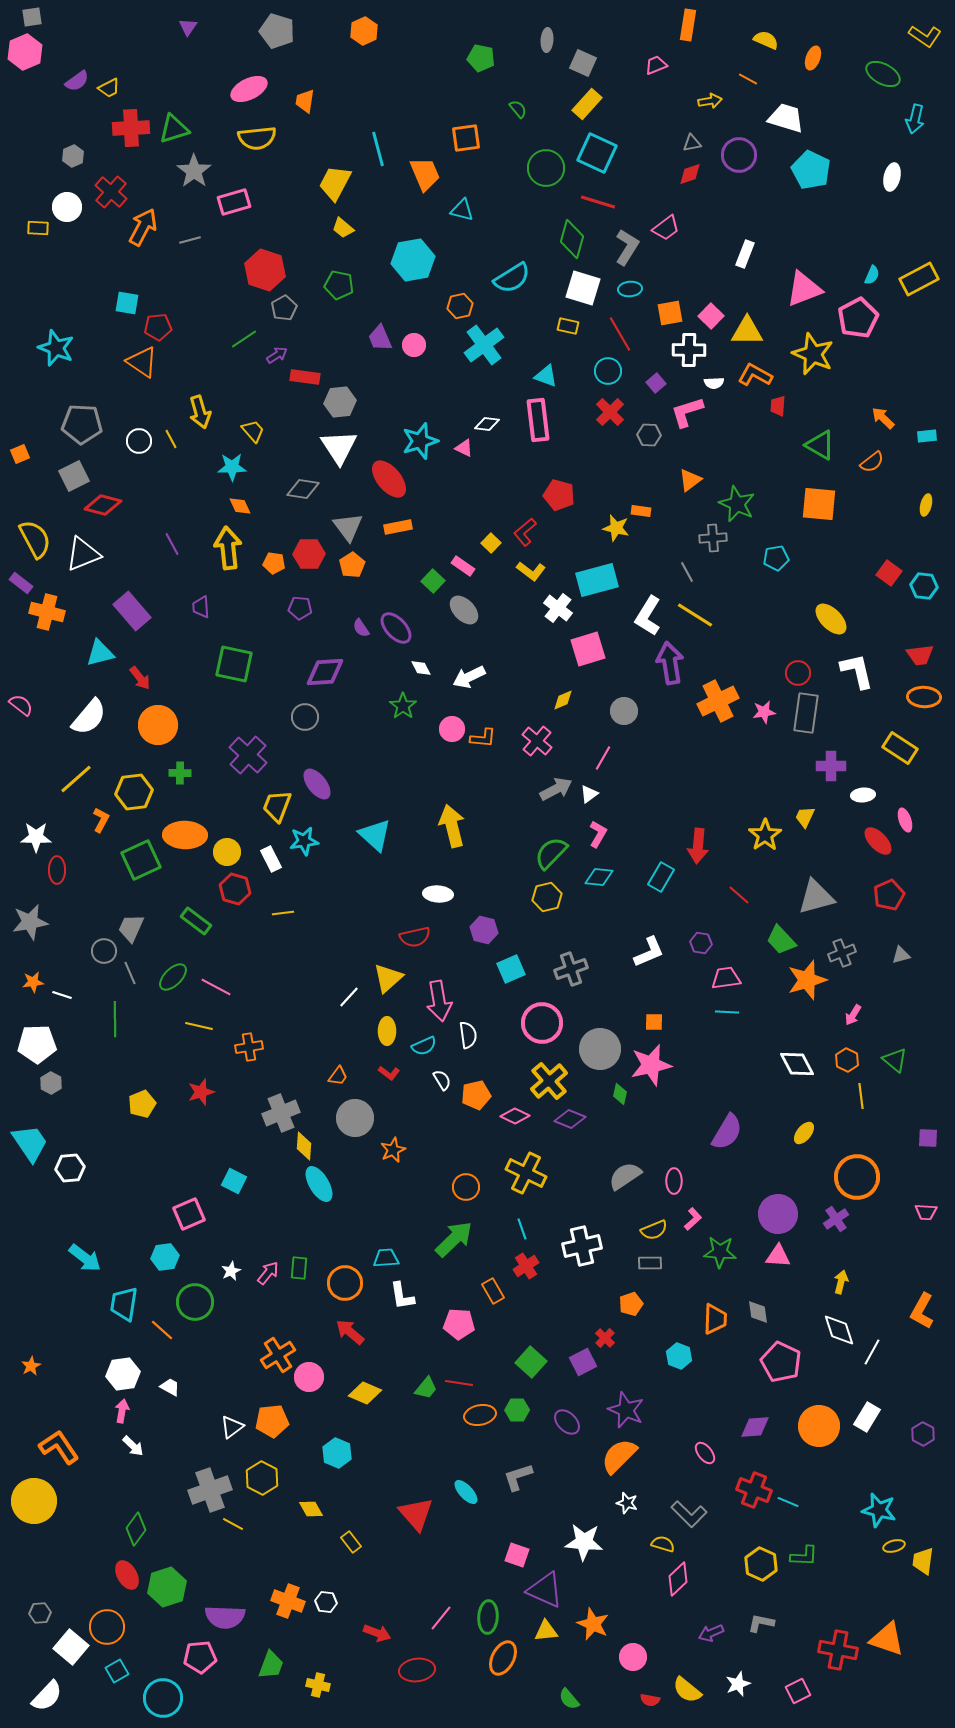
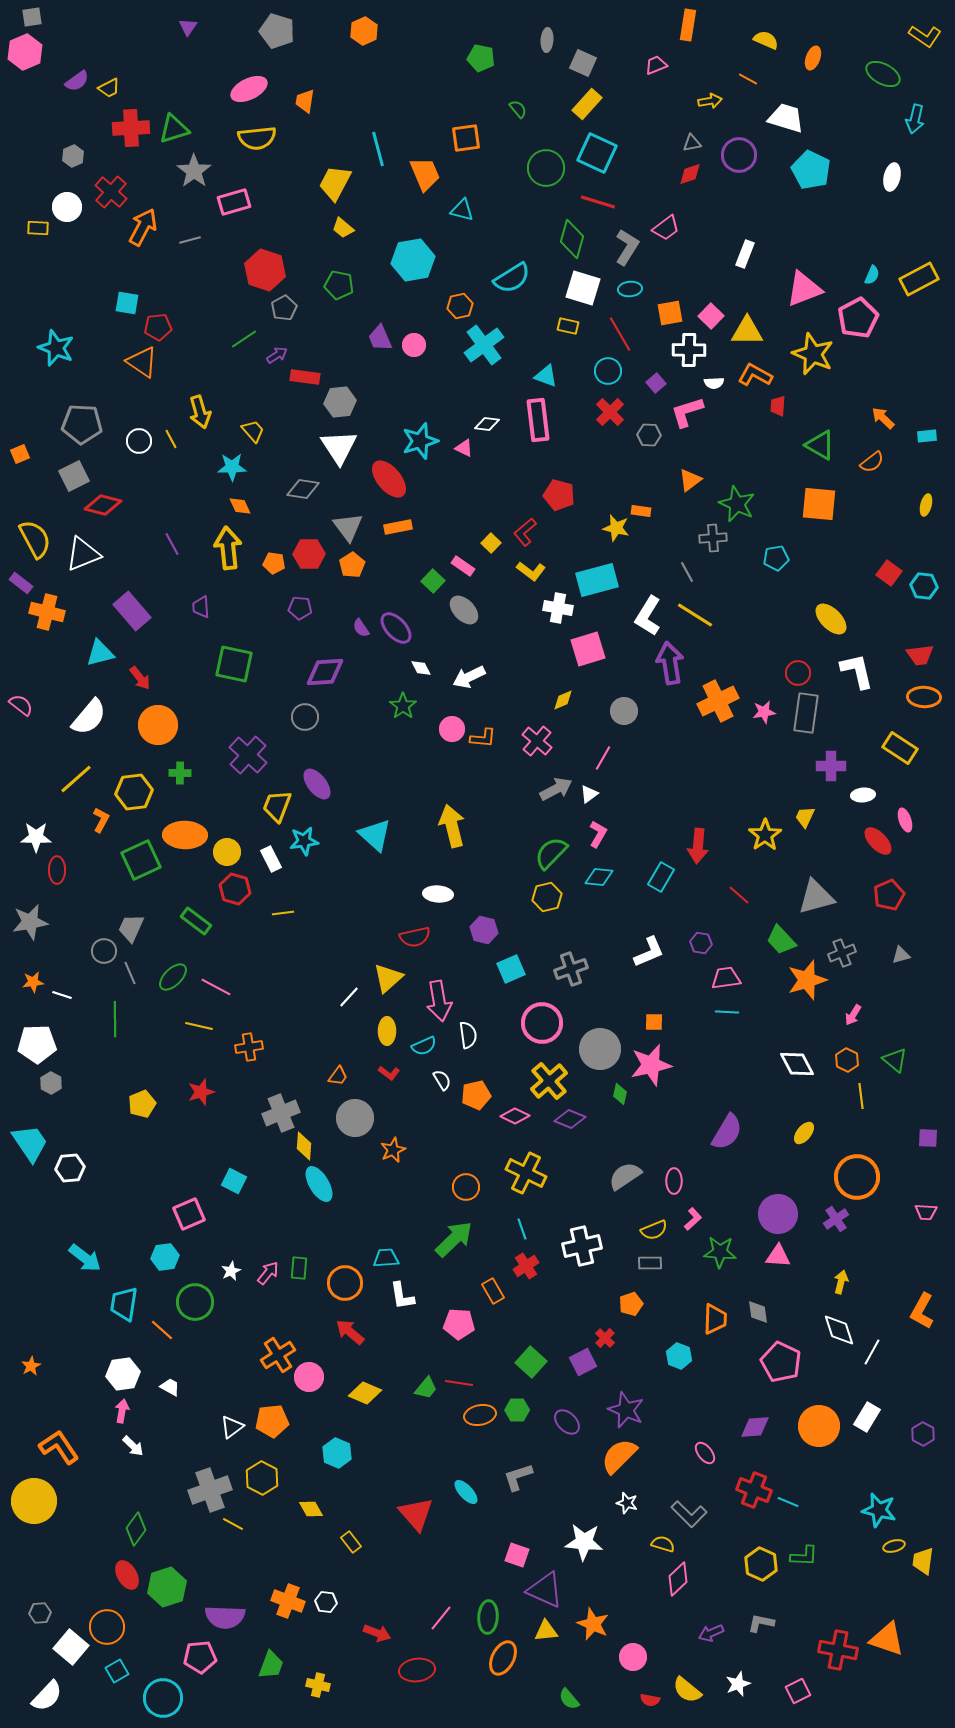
white cross at (558, 608): rotated 28 degrees counterclockwise
